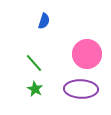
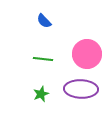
blue semicircle: rotated 119 degrees clockwise
green line: moved 9 px right, 4 px up; rotated 42 degrees counterclockwise
green star: moved 6 px right, 5 px down; rotated 21 degrees clockwise
